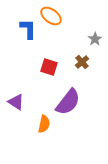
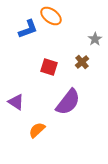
blue L-shape: rotated 70 degrees clockwise
orange semicircle: moved 7 px left, 6 px down; rotated 144 degrees counterclockwise
